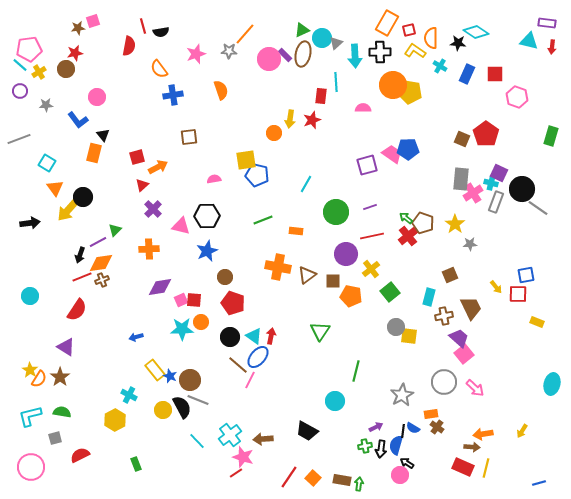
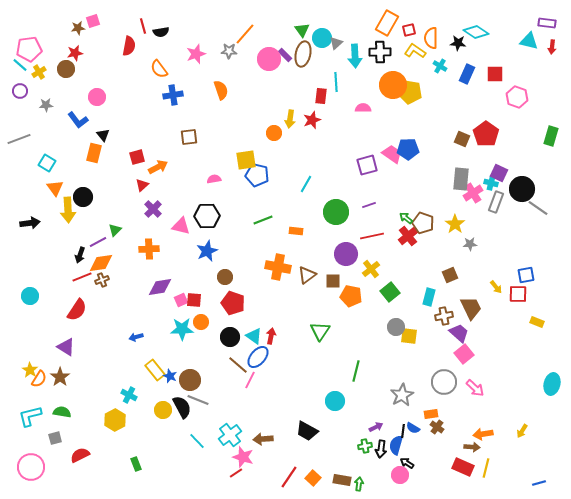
green triangle at (302, 30): rotated 42 degrees counterclockwise
purple line at (370, 207): moved 1 px left, 2 px up
yellow arrow at (68, 210): rotated 45 degrees counterclockwise
purple trapezoid at (459, 338): moved 5 px up
